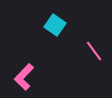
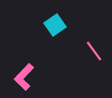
cyan square: rotated 20 degrees clockwise
